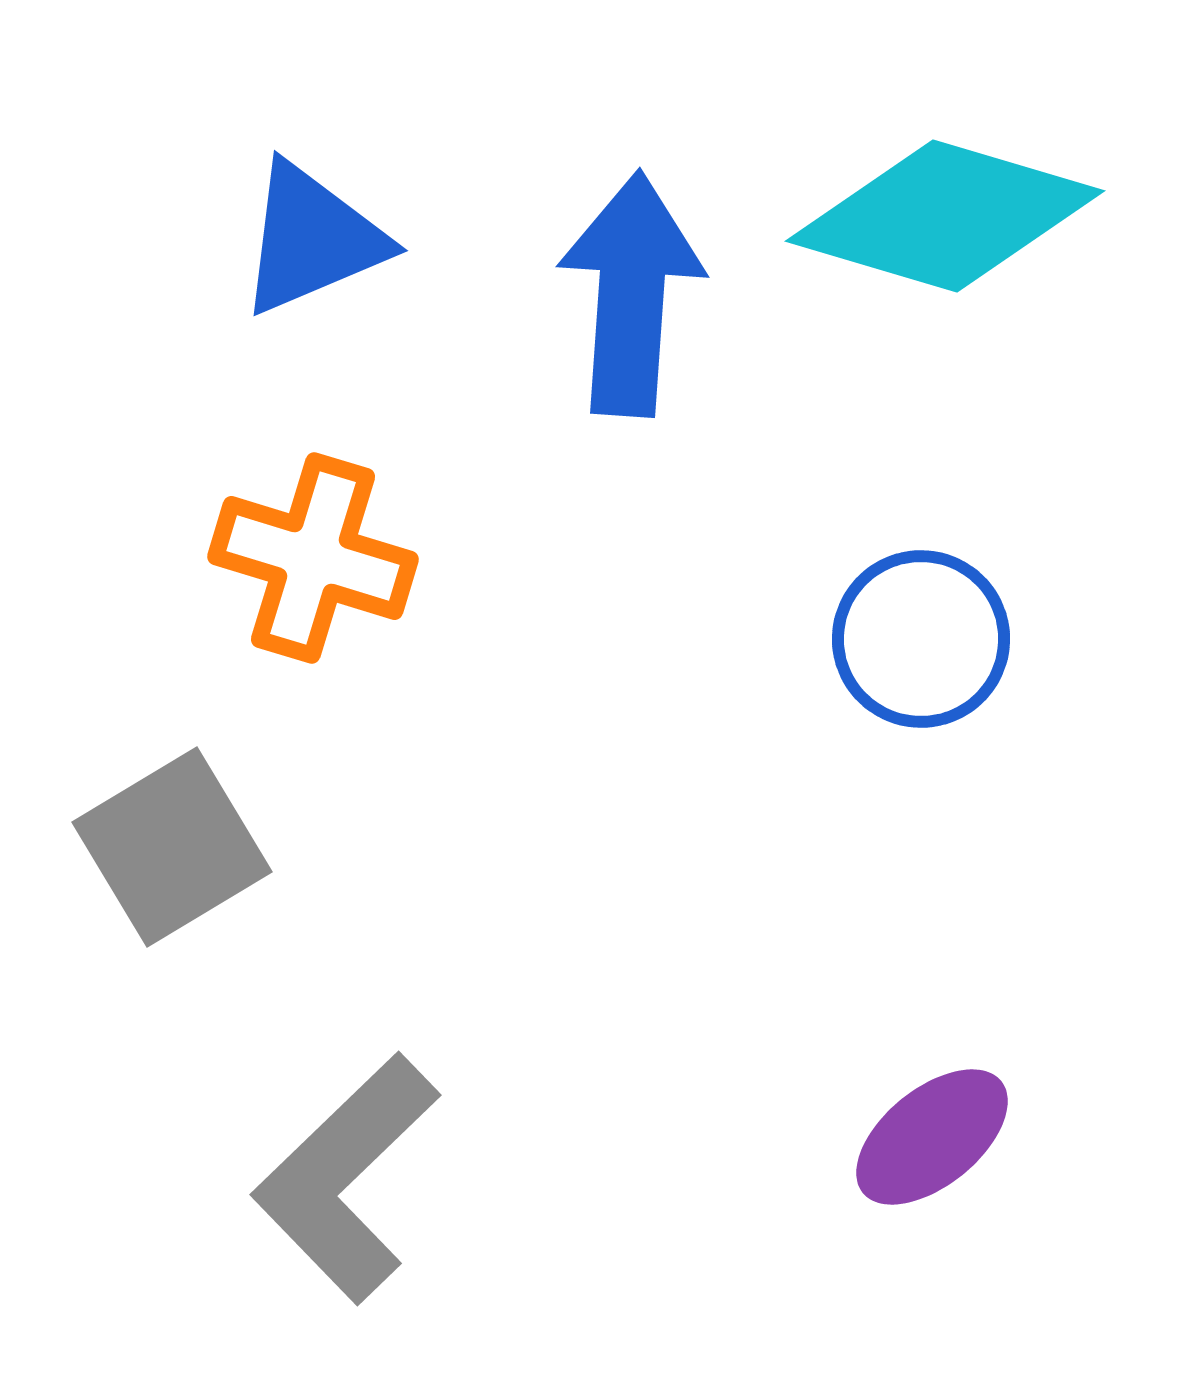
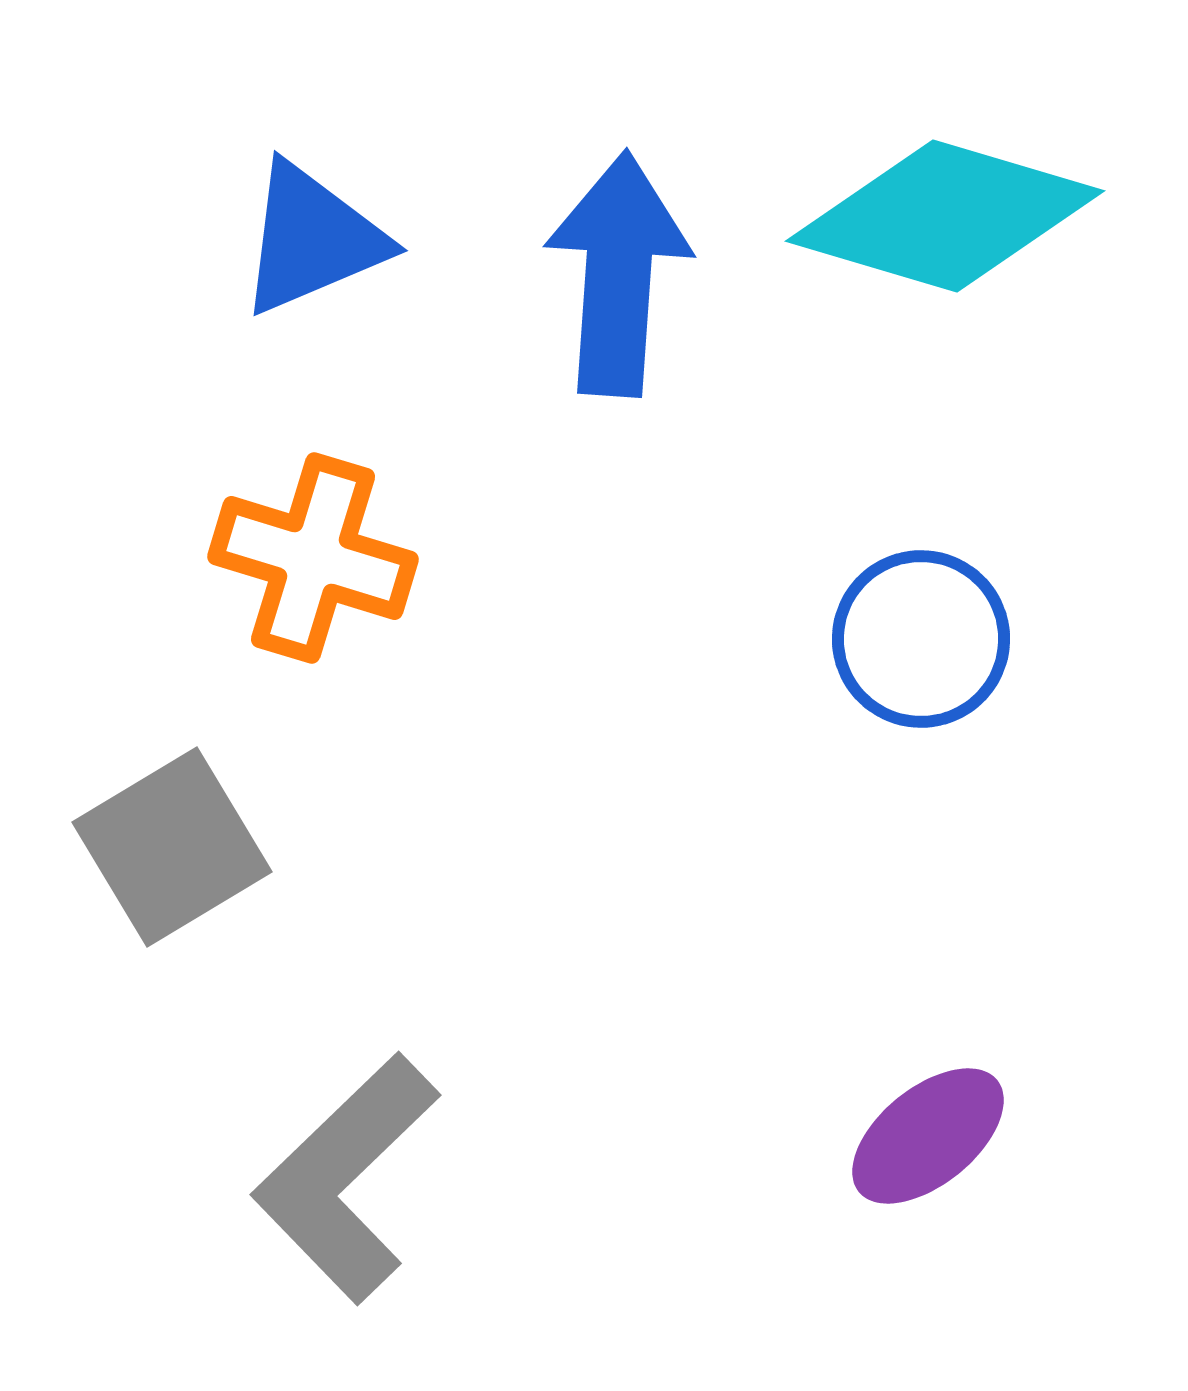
blue arrow: moved 13 px left, 20 px up
purple ellipse: moved 4 px left, 1 px up
